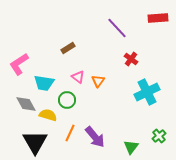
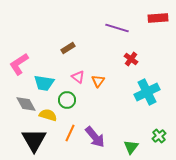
purple line: rotated 30 degrees counterclockwise
black triangle: moved 1 px left, 2 px up
